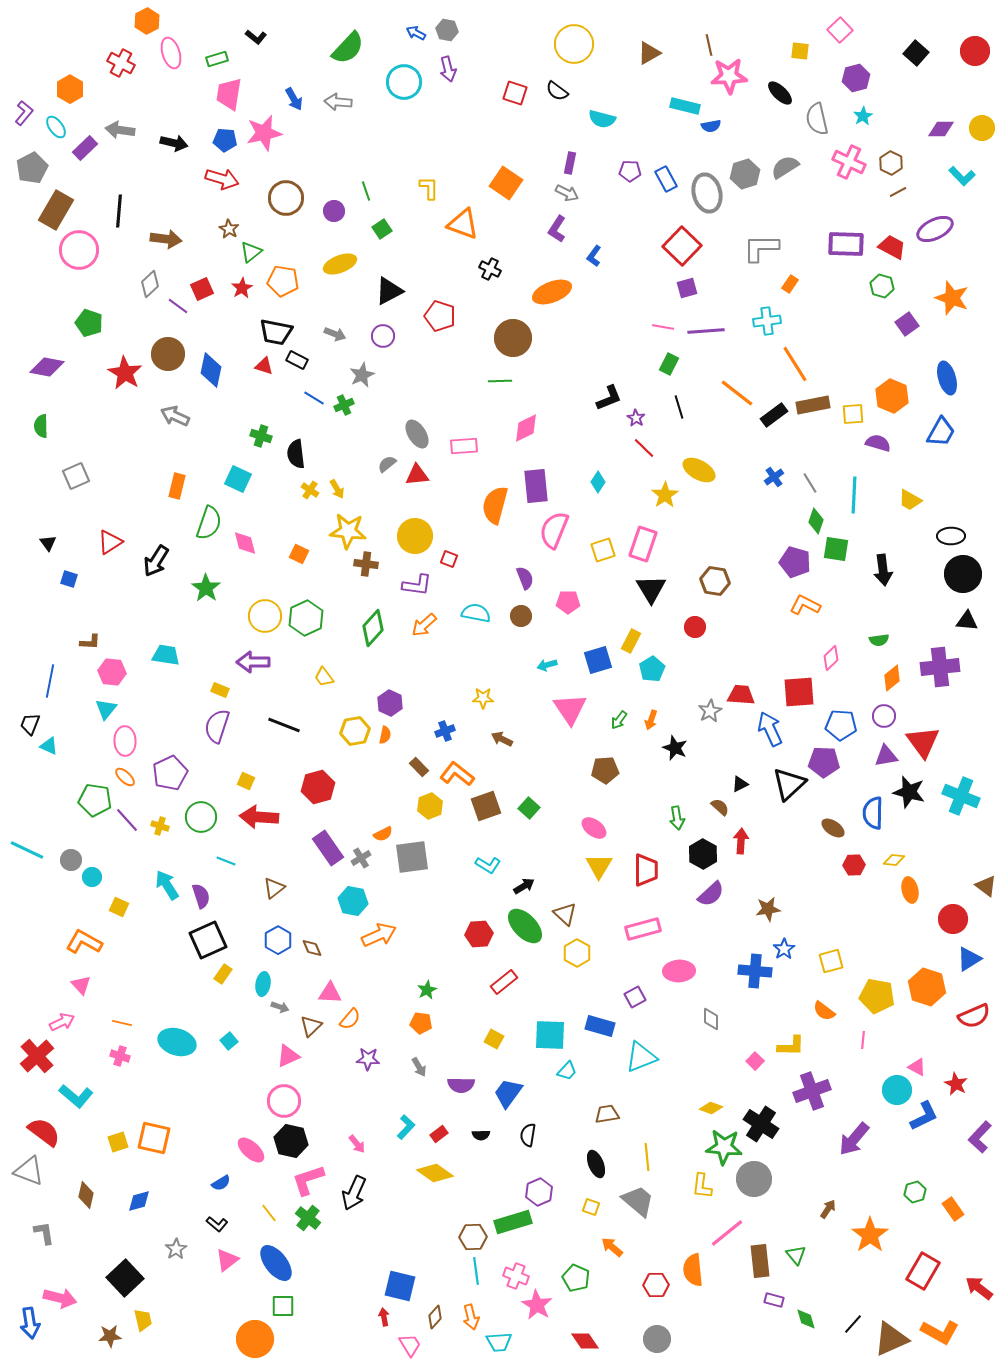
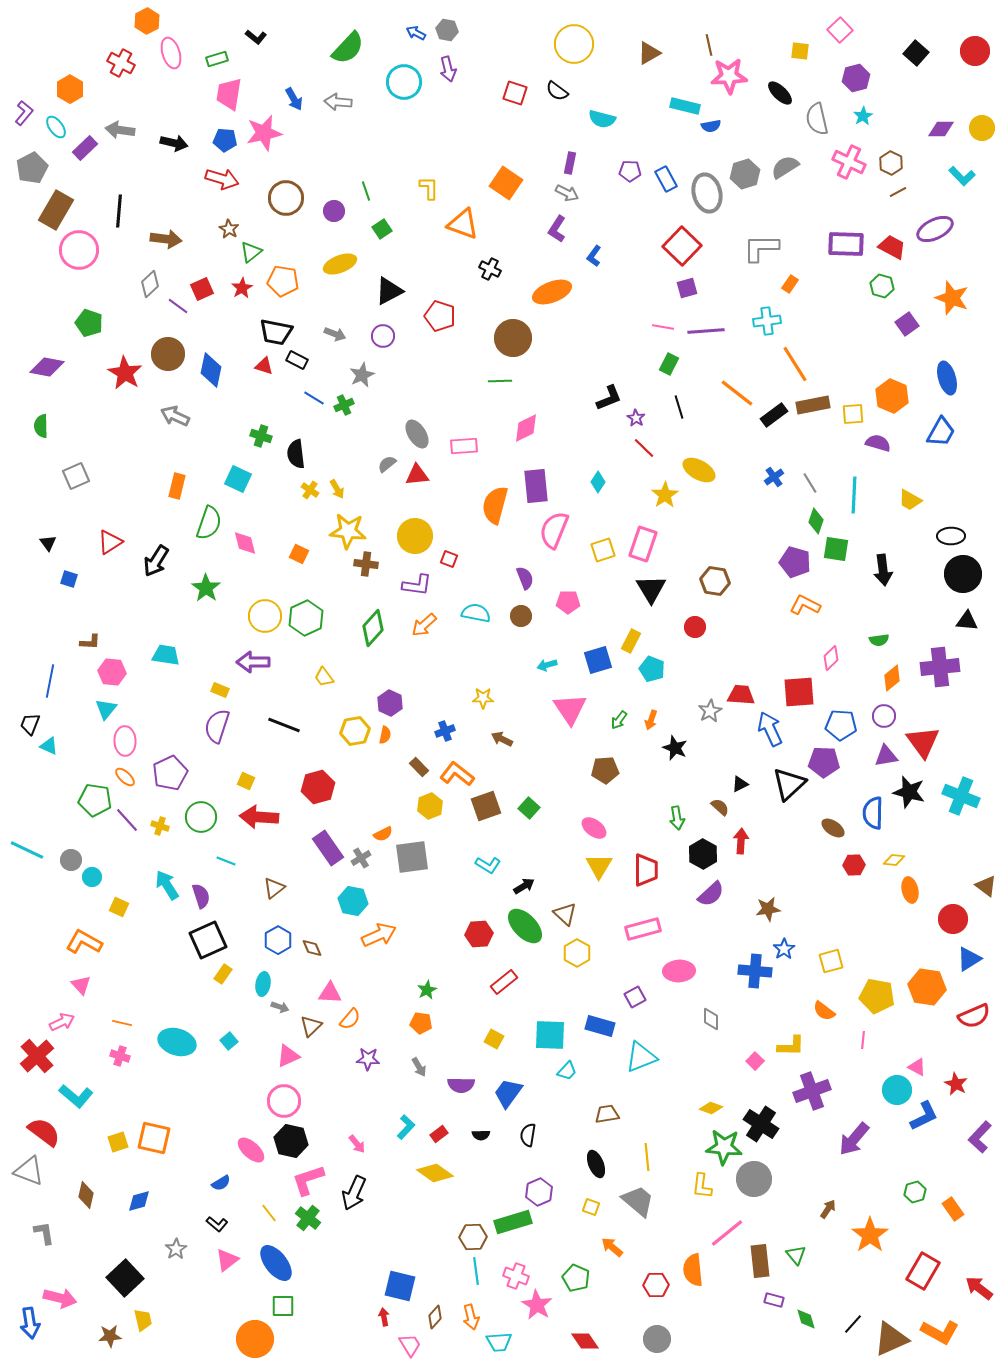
cyan pentagon at (652, 669): rotated 20 degrees counterclockwise
orange hexagon at (927, 987): rotated 9 degrees counterclockwise
